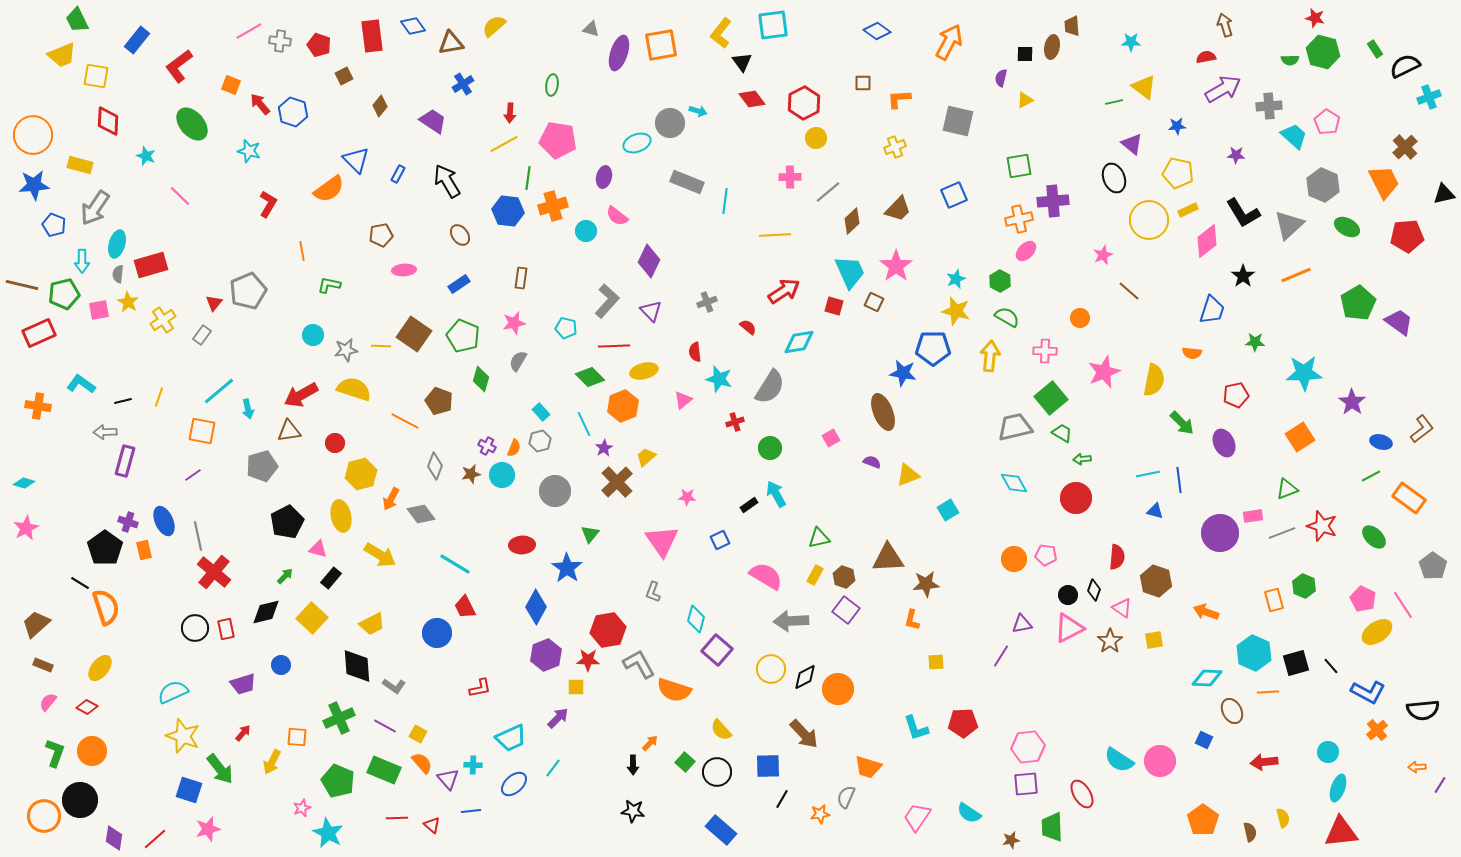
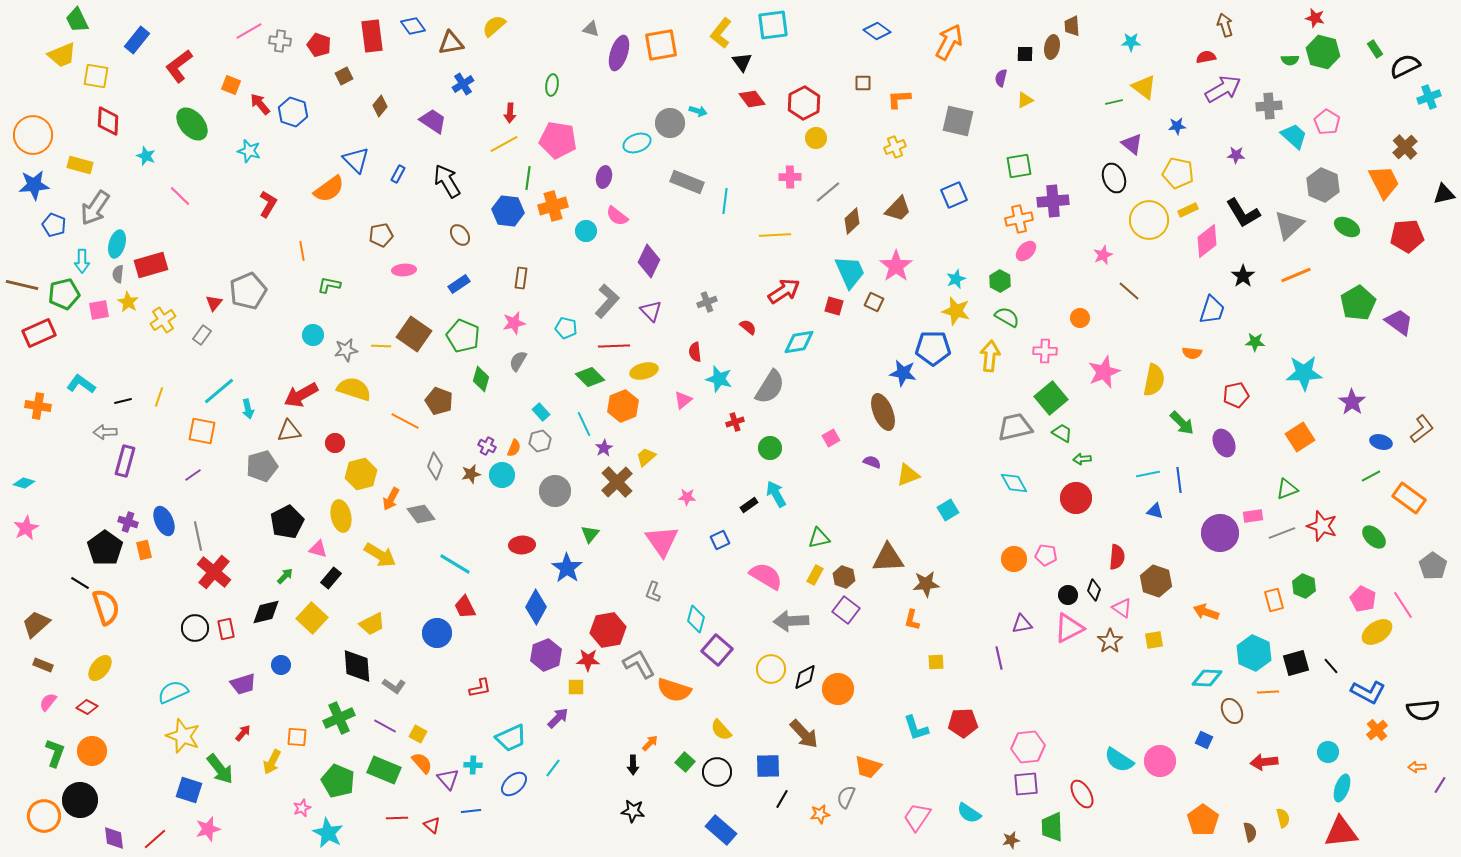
purple line at (1001, 656): moved 2 px left, 2 px down; rotated 45 degrees counterclockwise
cyan ellipse at (1338, 788): moved 4 px right
purple diamond at (114, 838): rotated 15 degrees counterclockwise
